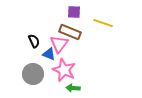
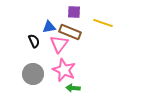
blue triangle: moved 27 px up; rotated 32 degrees counterclockwise
